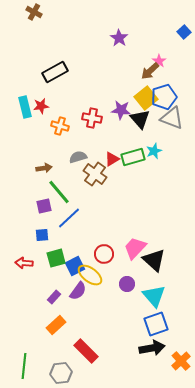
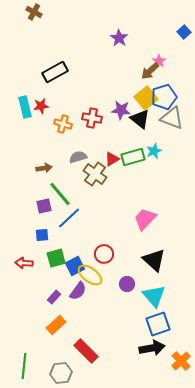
black triangle at (140, 119): rotated 10 degrees counterclockwise
orange cross at (60, 126): moved 3 px right, 2 px up
green line at (59, 192): moved 1 px right, 2 px down
pink trapezoid at (135, 248): moved 10 px right, 29 px up
blue square at (156, 324): moved 2 px right
